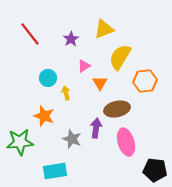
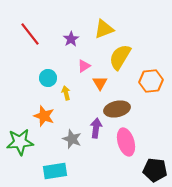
orange hexagon: moved 6 px right
